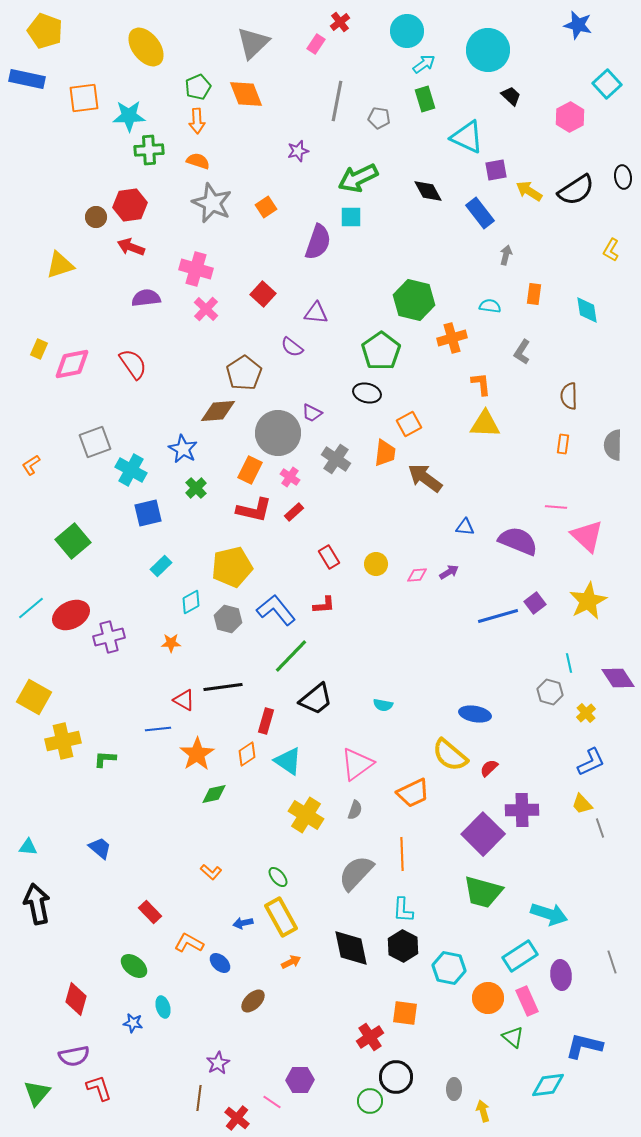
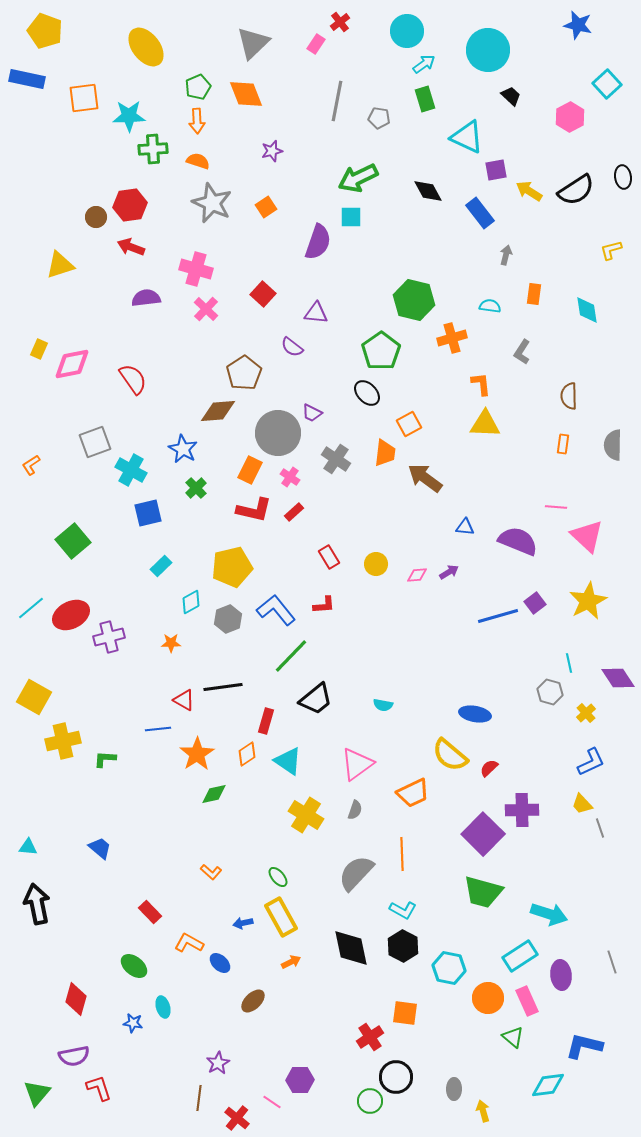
green cross at (149, 150): moved 4 px right, 1 px up
purple star at (298, 151): moved 26 px left
yellow L-shape at (611, 250): rotated 45 degrees clockwise
red semicircle at (133, 364): moved 15 px down
black ellipse at (367, 393): rotated 32 degrees clockwise
gray hexagon at (228, 619): rotated 24 degrees clockwise
cyan L-shape at (403, 910): rotated 64 degrees counterclockwise
